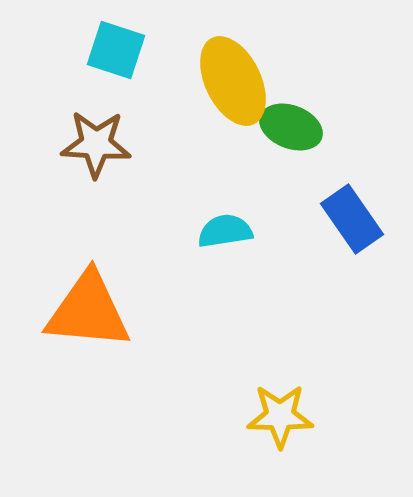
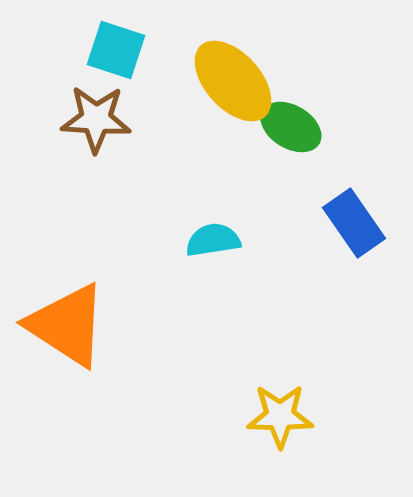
yellow ellipse: rotated 16 degrees counterclockwise
green ellipse: rotated 10 degrees clockwise
brown star: moved 25 px up
blue rectangle: moved 2 px right, 4 px down
cyan semicircle: moved 12 px left, 9 px down
orange triangle: moved 21 px left, 14 px down; rotated 28 degrees clockwise
